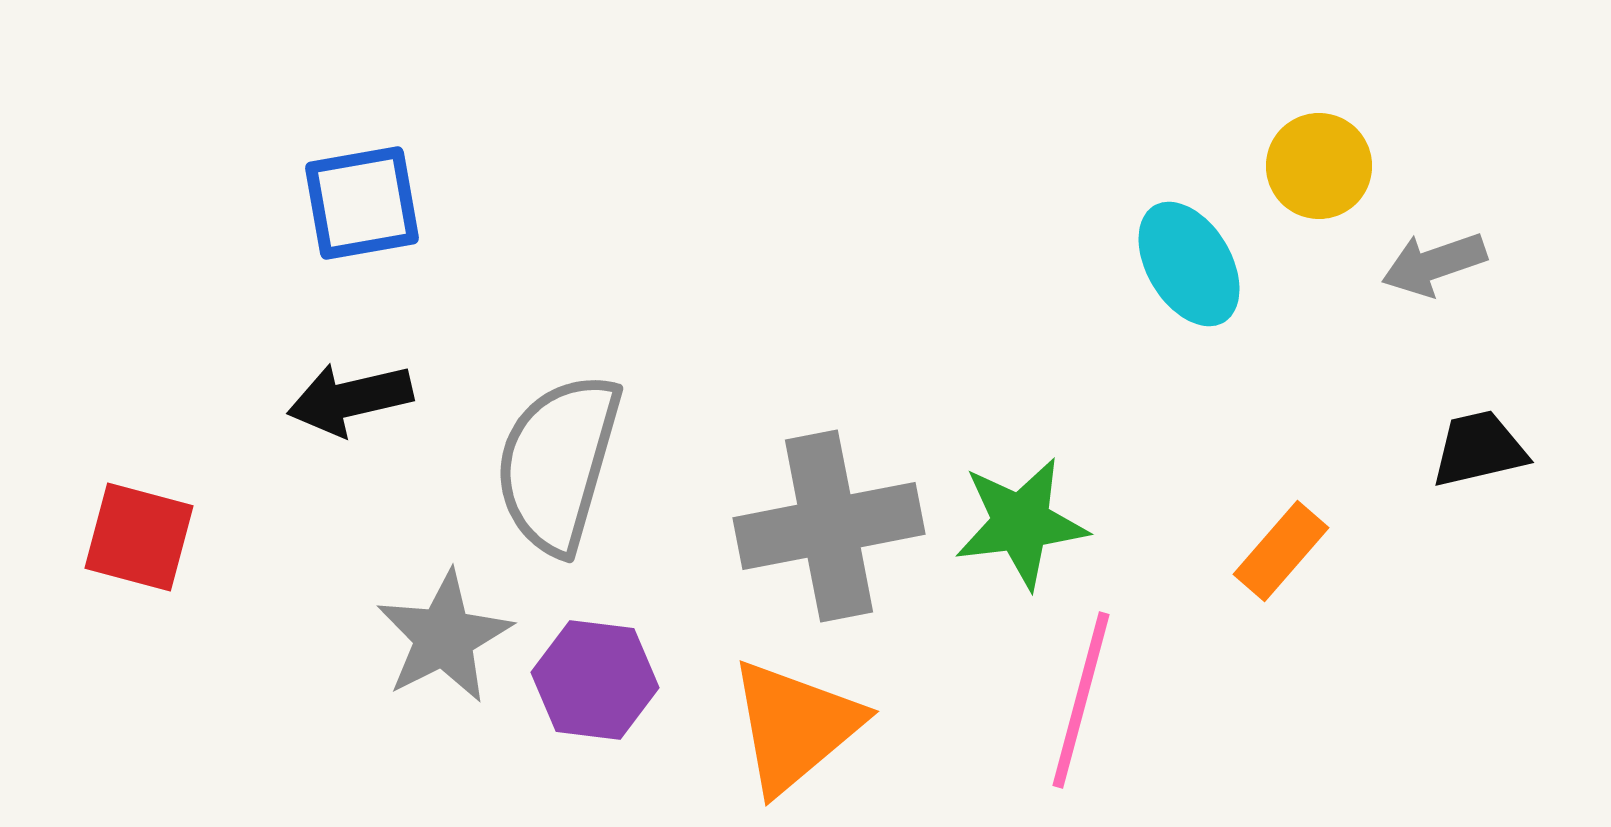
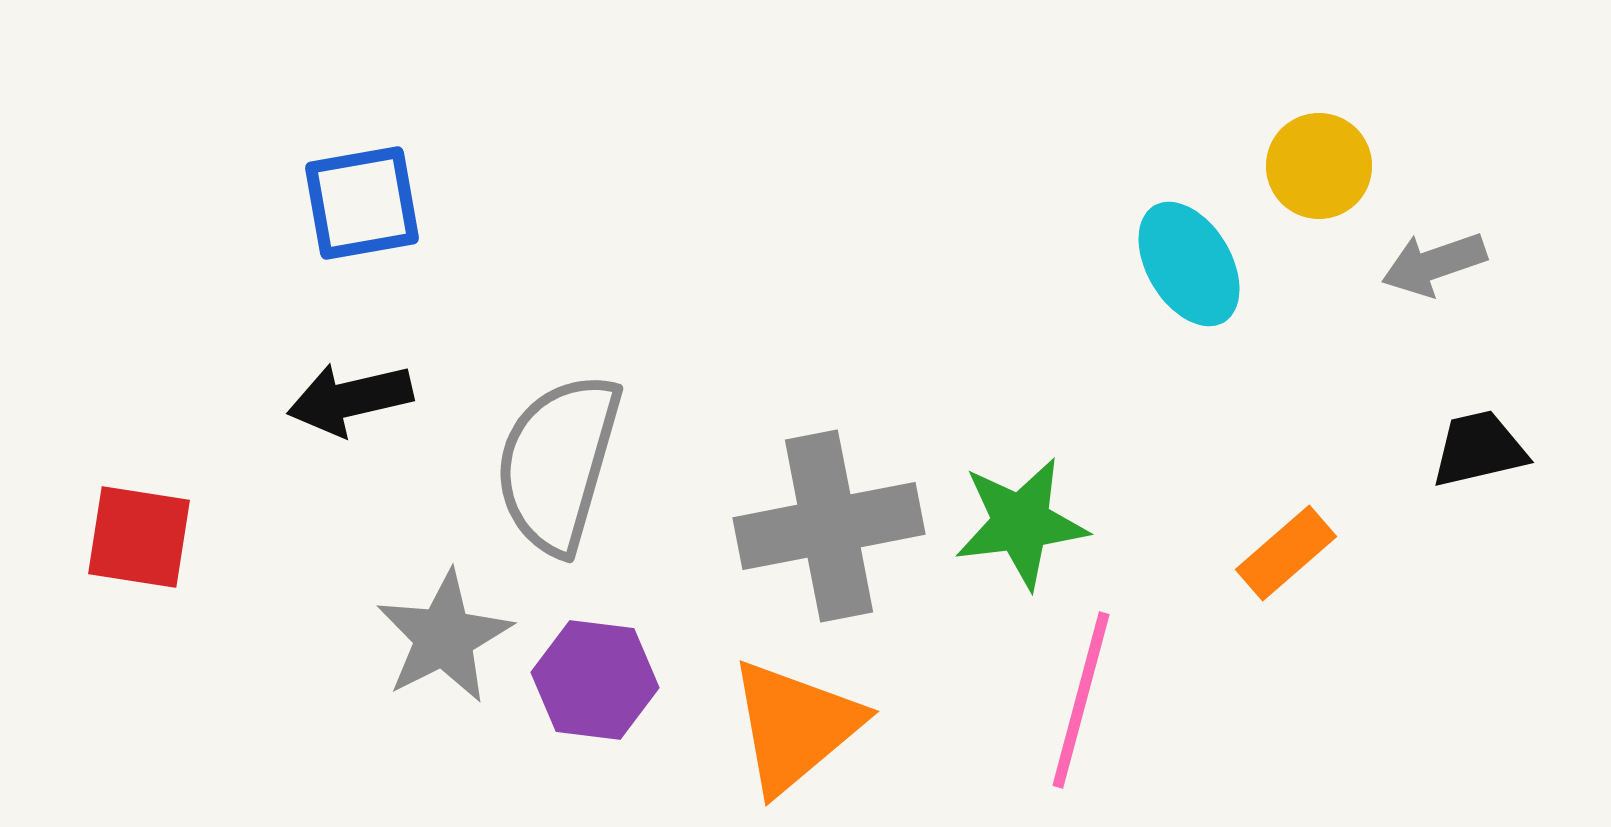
red square: rotated 6 degrees counterclockwise
orange rectangle: moved 5 px right, 2 px down; rotated 8 degrees clockwise
